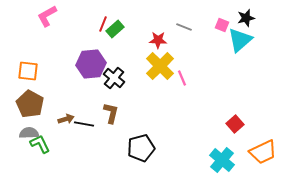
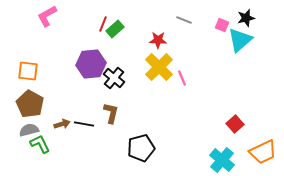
gray line: moved 7 px up
yellow cross: moved 1 px left, 1 px down
brown arrow: moved 4 px left, 5 px down
gray semicircle: moved 3 px up; rotated 12 degrees counterclockwise
